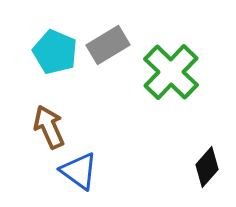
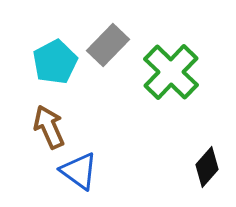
gray rectangle: rotated 15 degrees counterclockwise
cyan pentagon: moved 10 px down; rotated 21 degrees clockwise
